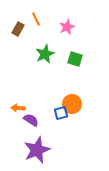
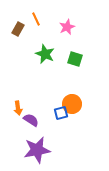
green star: rotated 24 degrees counterclockwise
orange arrow: rotated 104 degrees counterclockwise
purple star: rotated 12 degrees clockwise
